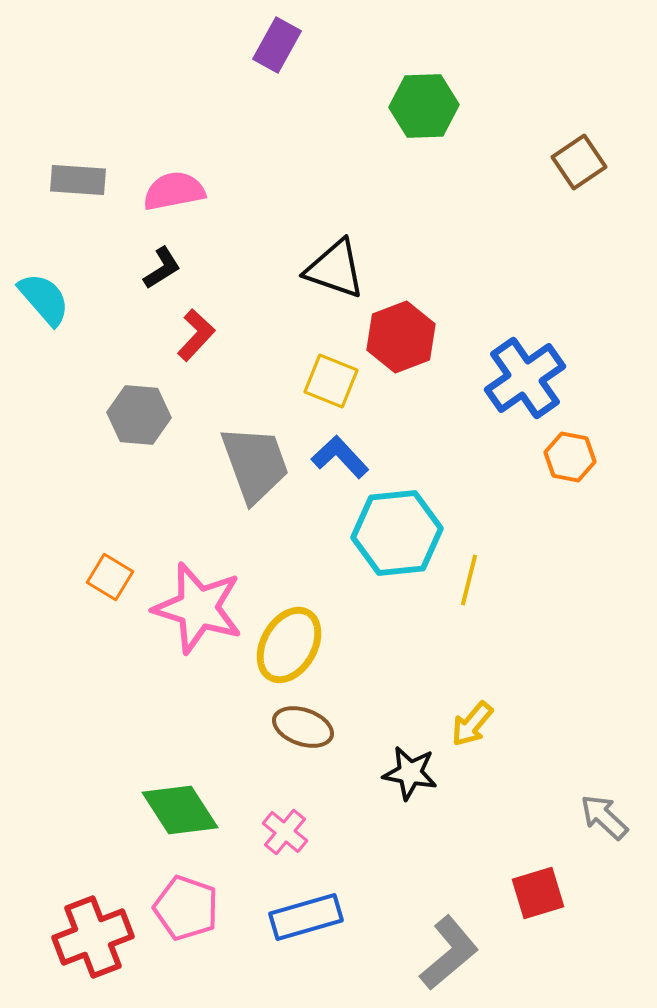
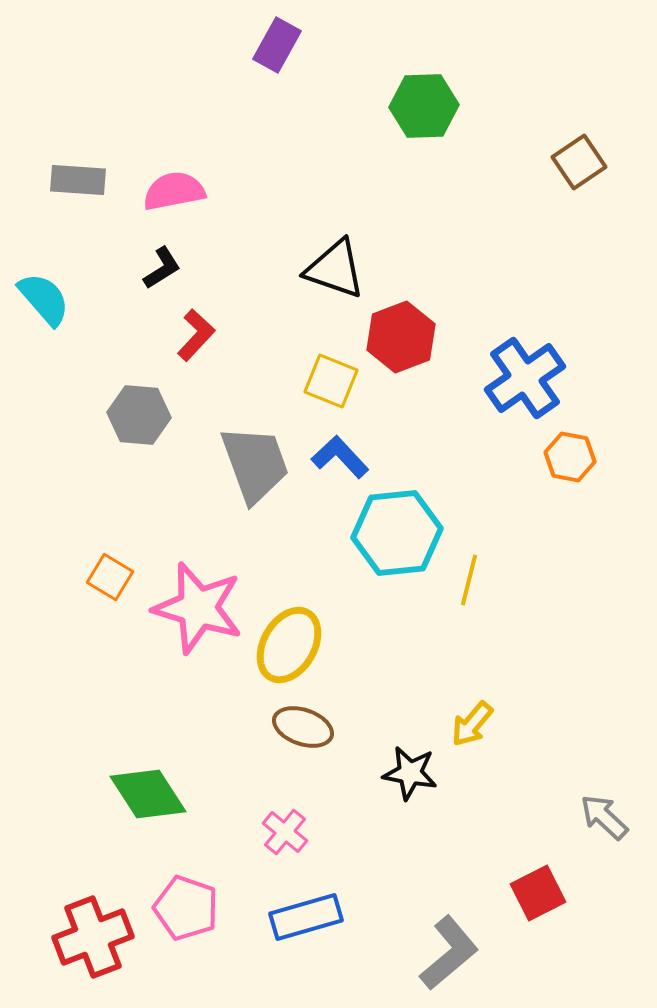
green diamond: moved 32 px left, 16 px up
red square: rotated 10 degrees counterclockwise
